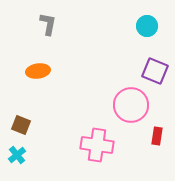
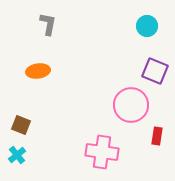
pink cross: moved 5 px right, 7 px down
